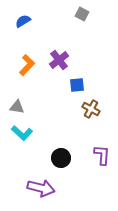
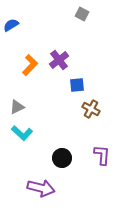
blue semicircle: moved 12 px left, 4 px down
orange L-shape: moved 3 px right
gray triangle: rotated 35 degrees counterclockwise
black circle: moved 1 px right
